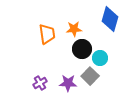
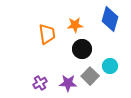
orange star: moved 1 px right, 4 px up
cyan circle: moved 10 px right, 8 px down
